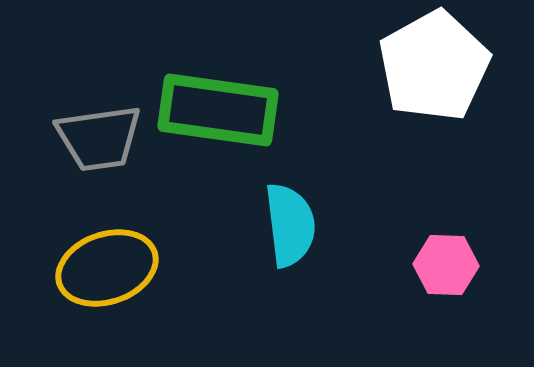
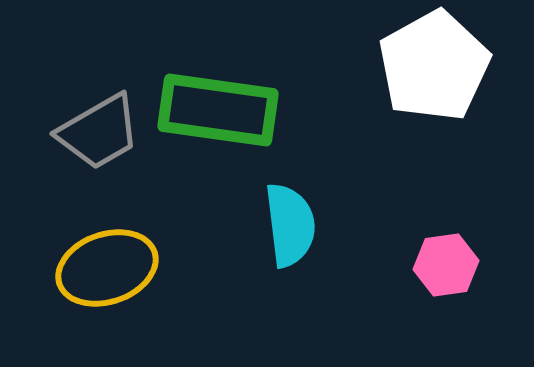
gray trapezoid: moved 6 px up; rotated 22 degrees counterclockwise
pink hexagon: rotated 10 degrees counterclockwise
